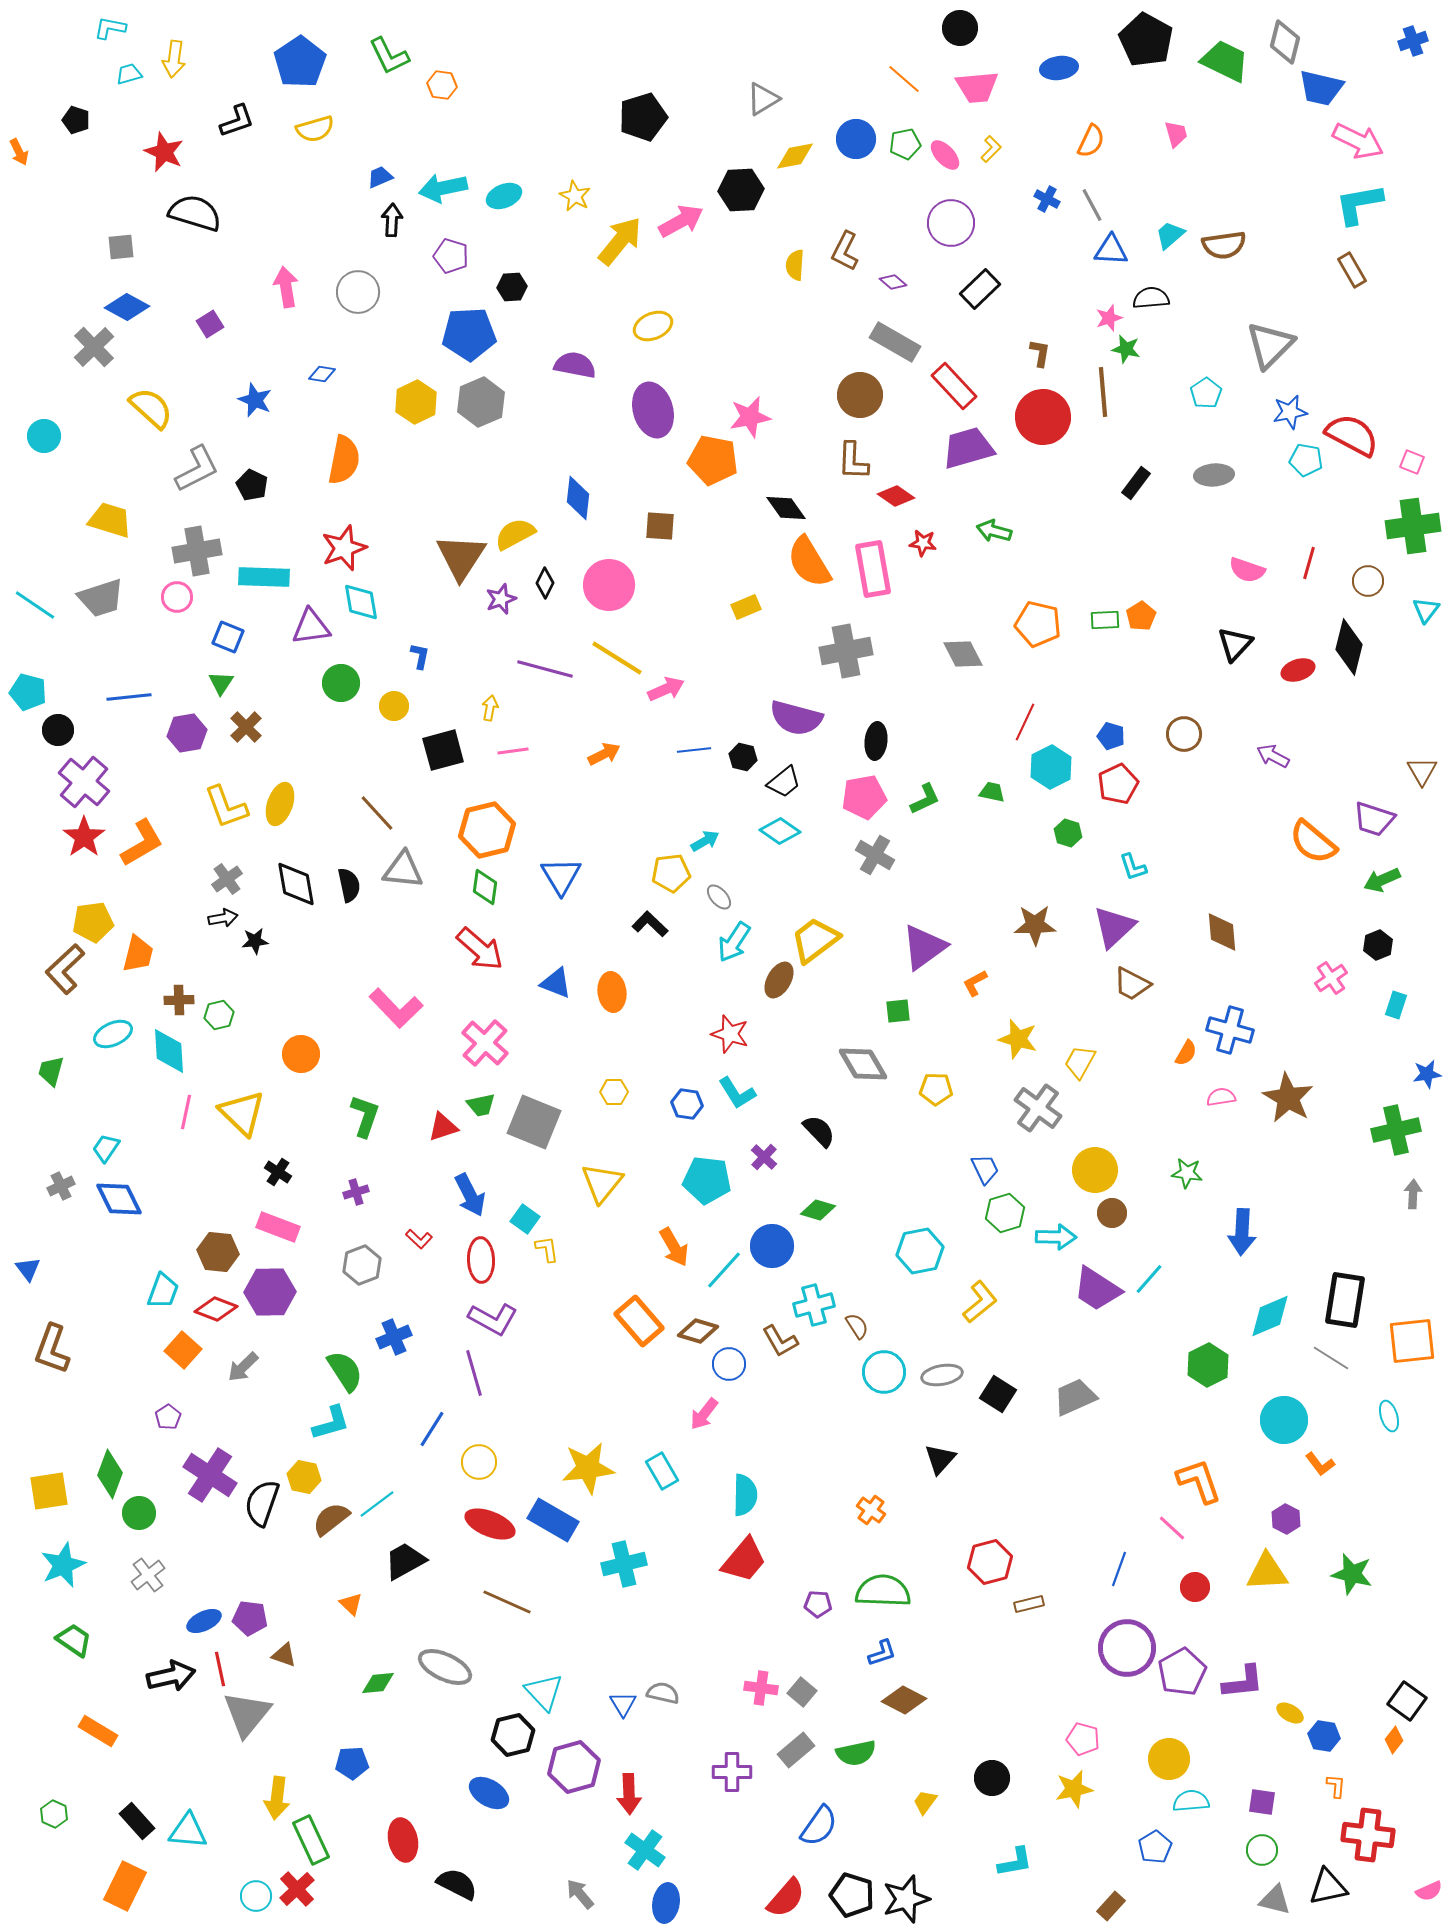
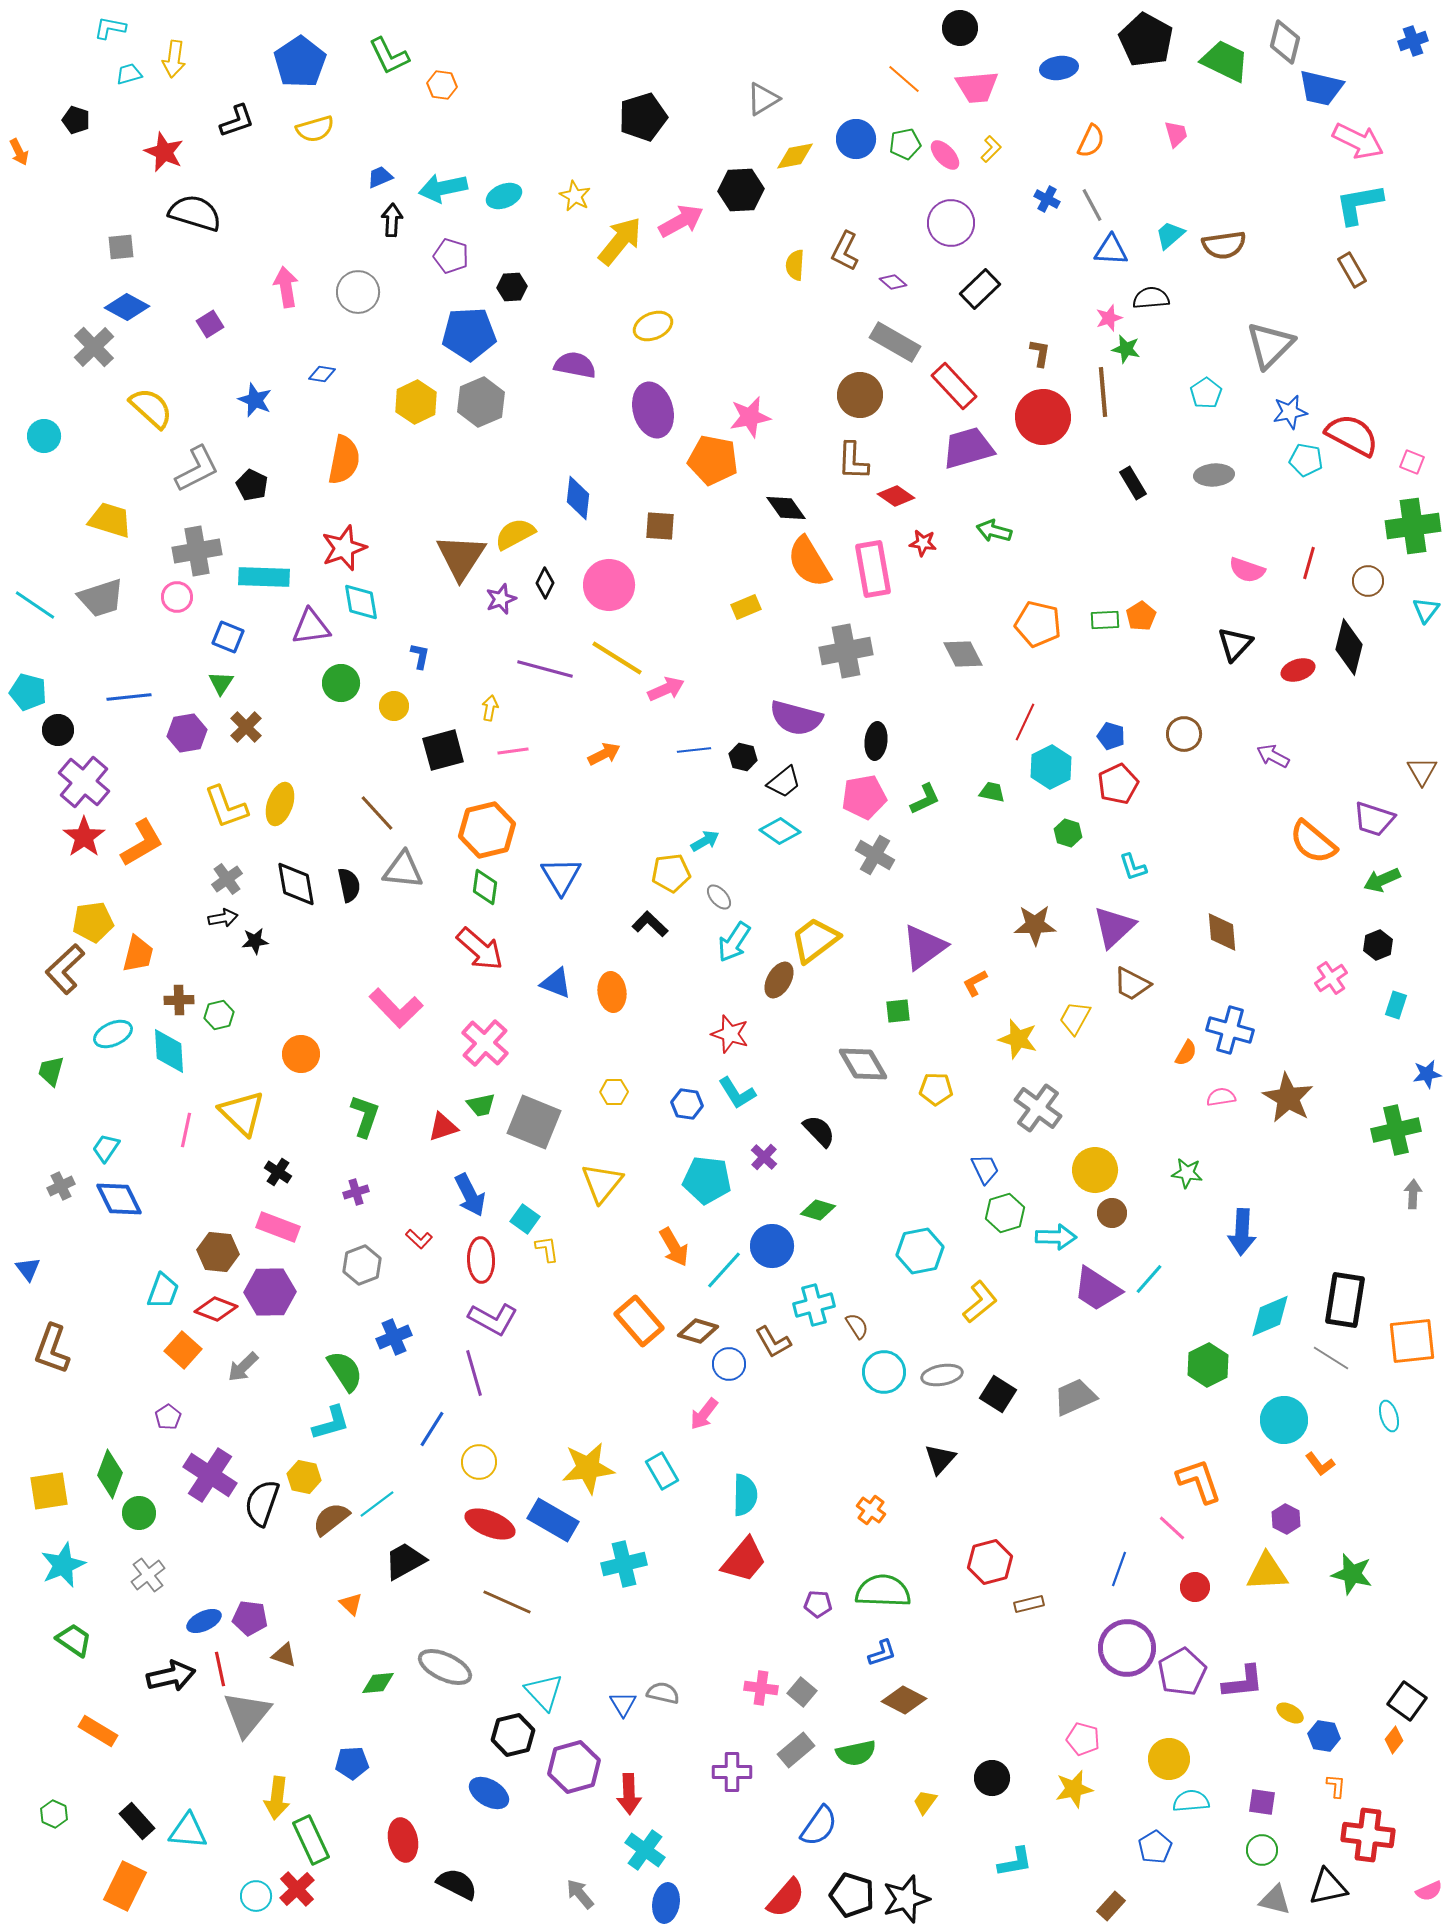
black rectangle at (1136, 483): moved 3 px left; rotated 68 degrees counterclockwise
yellow trapezoid at (1080, 1062): moved 5 px left, 44 px up
pink line at (186, 1112): moved 18 px down
brown L-shape at (780, 1341): moved 7 px left, 1 px down
